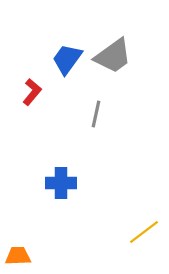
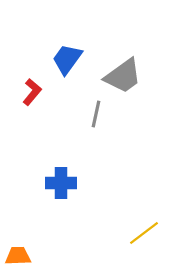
gray trapezoid: moved 10 px right, 20 px down
yellow line: moved 1 px down
